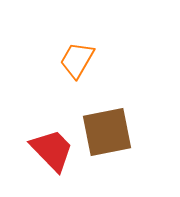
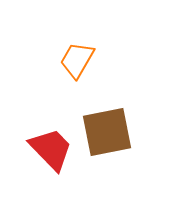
red trapezoid: moved 1 px left, 1 px up
